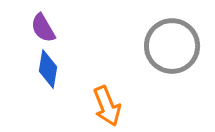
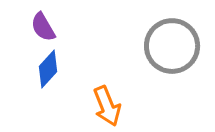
purple semicircle: moved 1 px up
blue diamond: rotated 33 degrees clockwise
